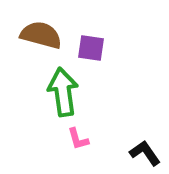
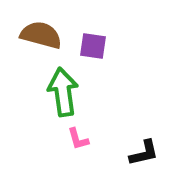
purple square: moved 2 px right, 2 px up
black L-shape: moved 1 px left; rotated 112 degrees clockwise
